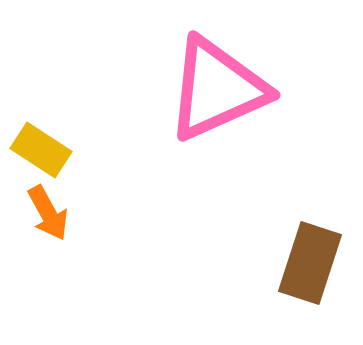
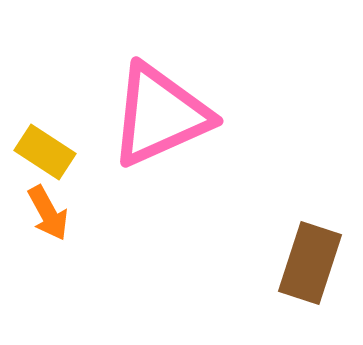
pink triangle: moved 57 px left, 26 px down
yellow rectangle: moved 4 px right, 2 px down
